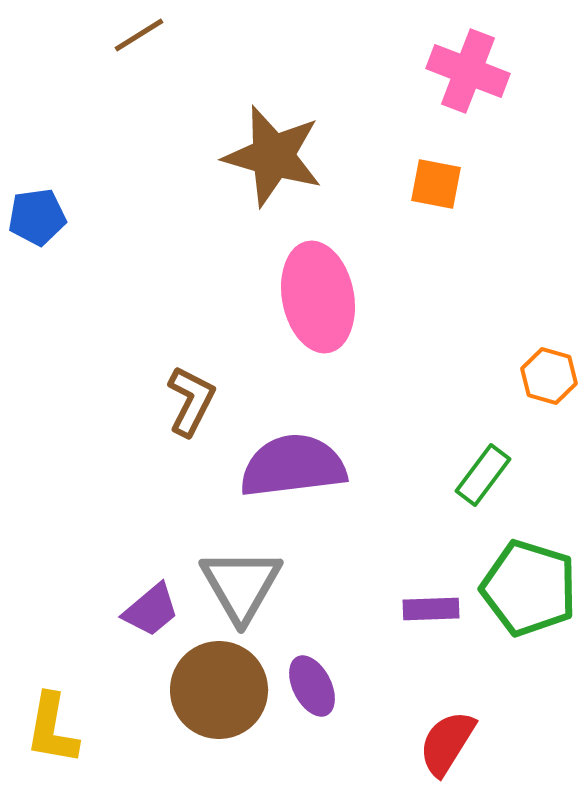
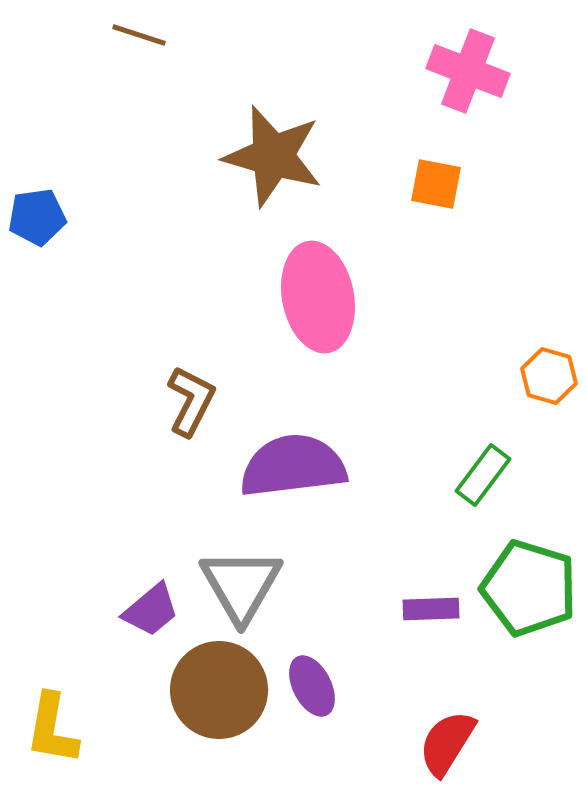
brown line: rotated 50 degrees clockwise
